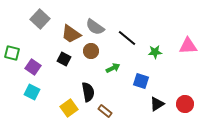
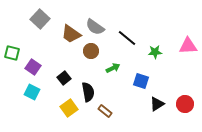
black square: moved 19 px down; rotated 24 degrees clockwise
